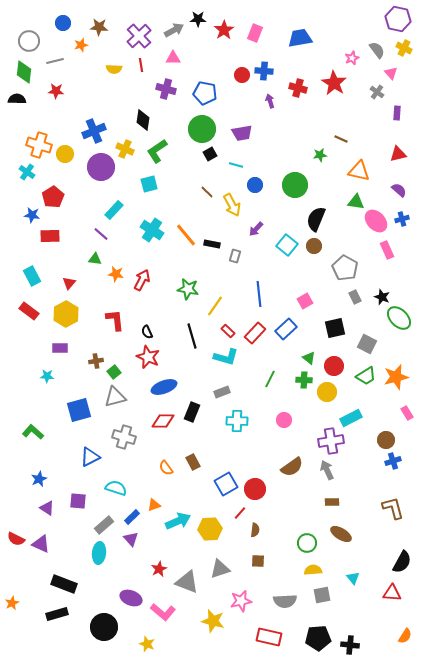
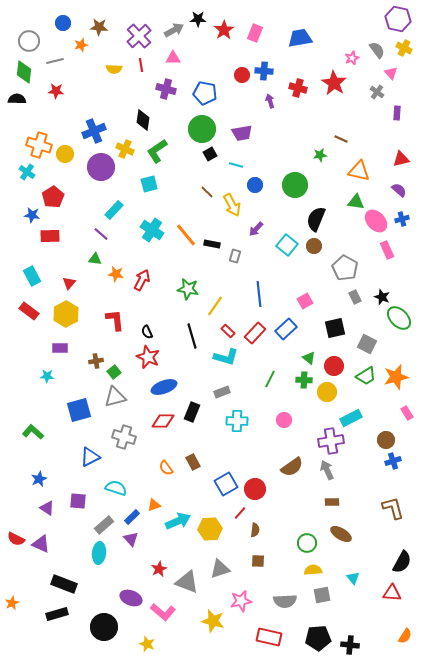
red triangle at (398, 154): moved 3 px right, 5 px down
